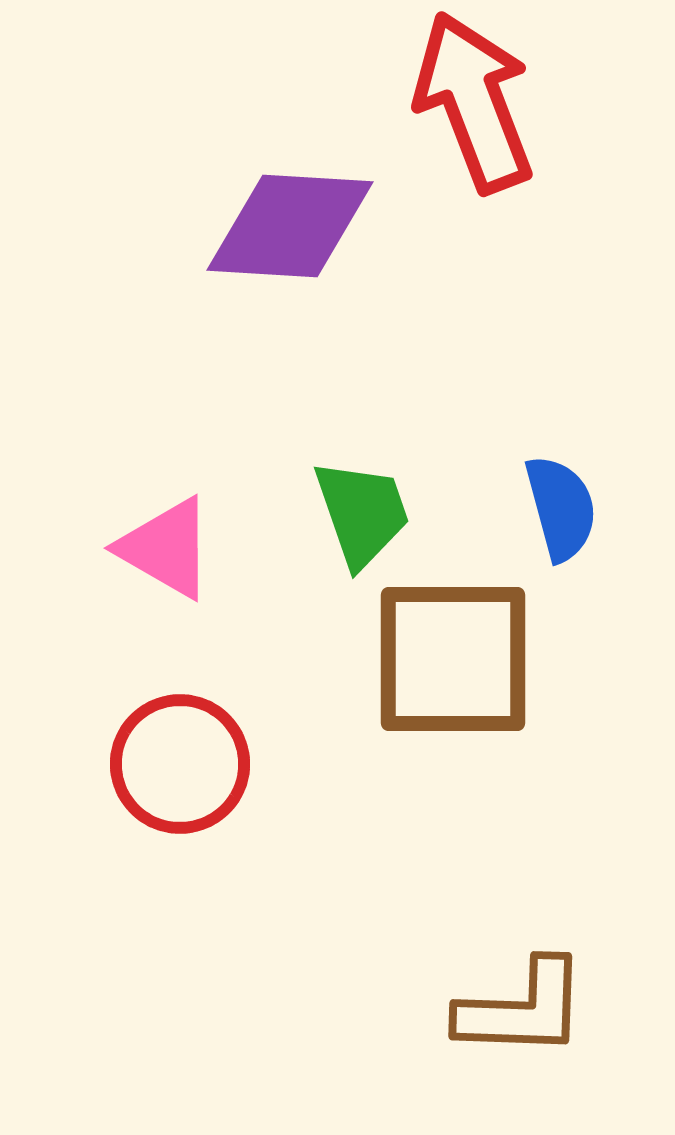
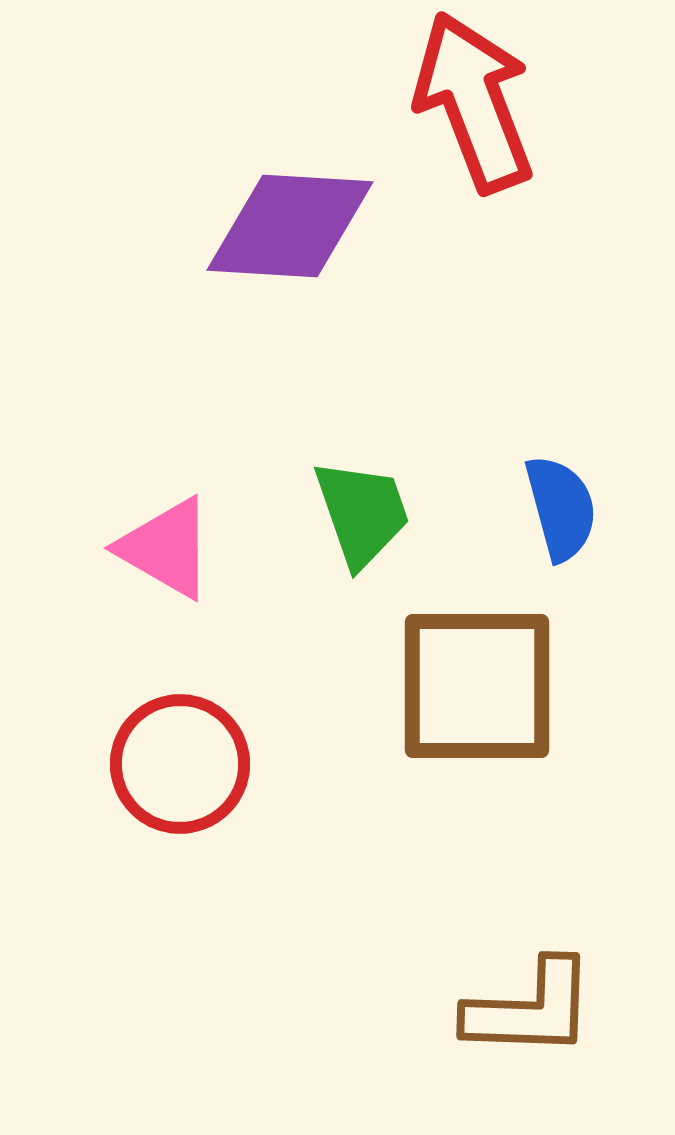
brown square: moved 24 px right, 27 px down
brown L-shape: moved 8 px right
